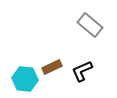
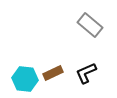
brown rectangle: moved 1 px right, 6 px down
black L-shape: moved 4 px right, 2 px down
